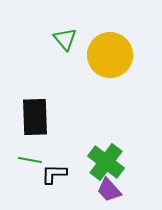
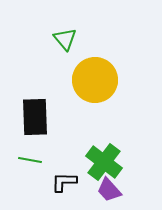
yellow circle: moved 15 px left, 25 px down
green cross: moved 2 px left
black L-shape: moved 10 px right, 8 px down
